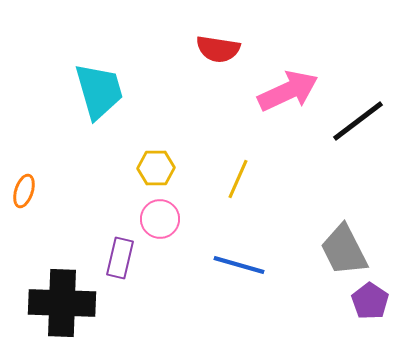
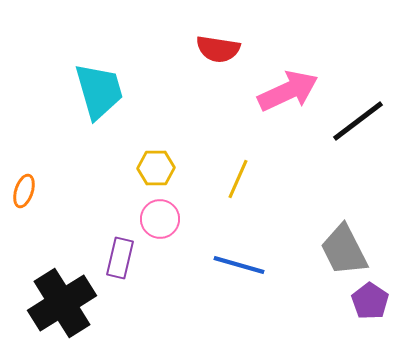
black cross: rotated 34 degrees counterclockwise
